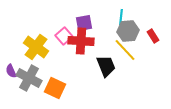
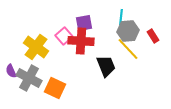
yellow line: moved 3 px right, 1 px up
